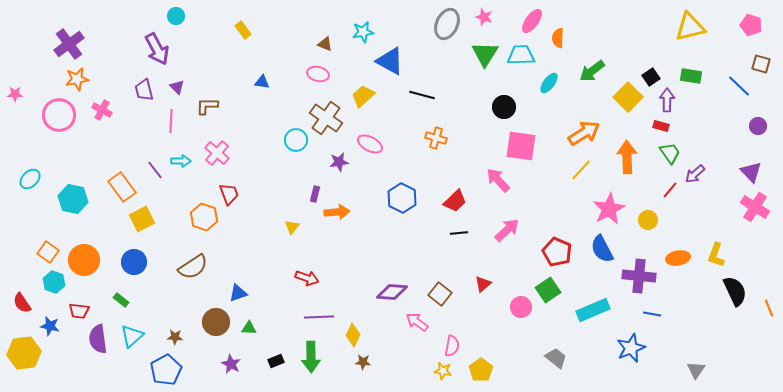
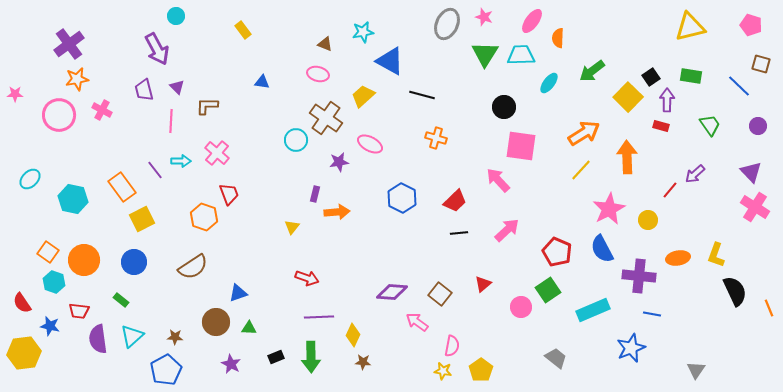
green trapezoid at (670, 153): moved 40 px right, 28 px up
black rectangle at (276, 361): moved 4 px up
